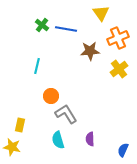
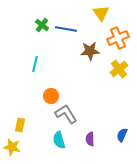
cyan line: moved 2 px left, 2 px up
cyan semicircle: moved 1 px right
blue semicircle: moved 1 px left, 15 px up
